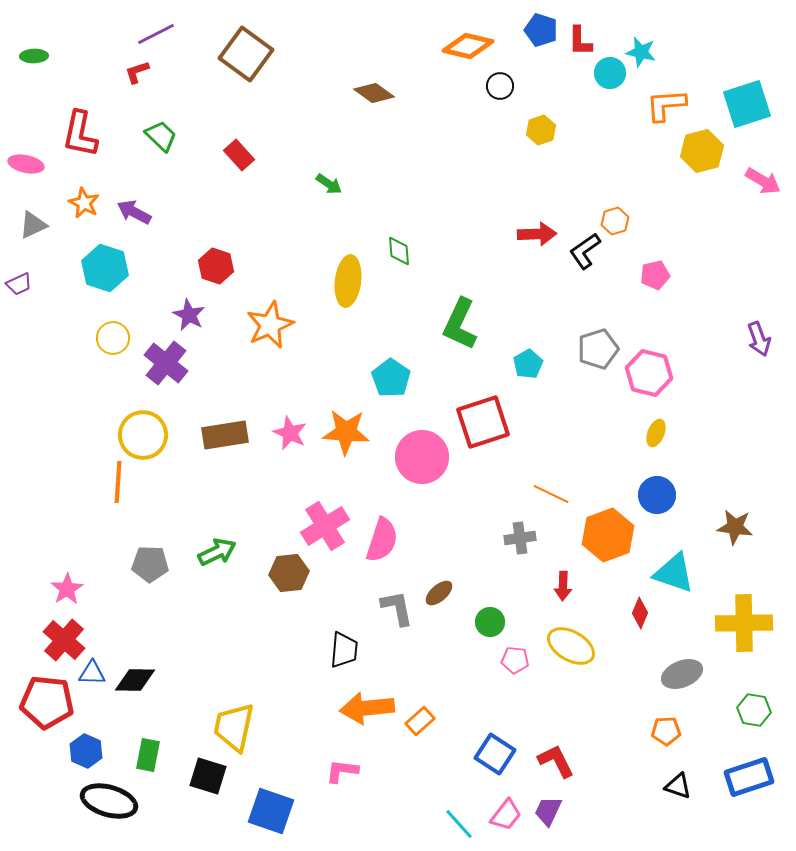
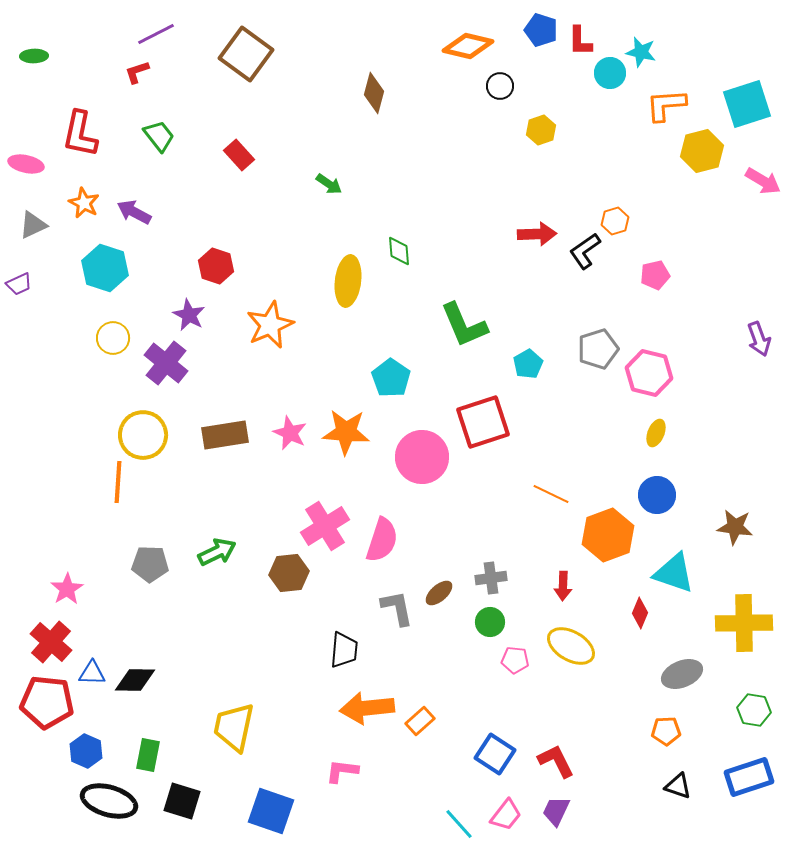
brown diamond at (374, 93): rotated 69 degrees clockwise
green trapezoid at (161, 136): moved 2 px left; rotated 8 degrees clockwise
green L-shape at (460, 324): moved 4 px right, 1 px down; rotated 48 degrees counterclockwise
gray cross at (520, 538): moved 29 px left, 40 px down
red cross at (64, 640): moved 13 px left, 2 px down
black square at (208, 776): moved 26 px left, 25 px down
purple trapezoid at (548, 811): moved 8 px right
